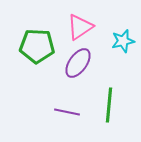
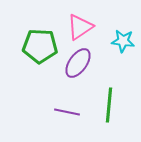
cyan star: rotated 20 degrees clockwise
green pentagon: moved 3 px right
